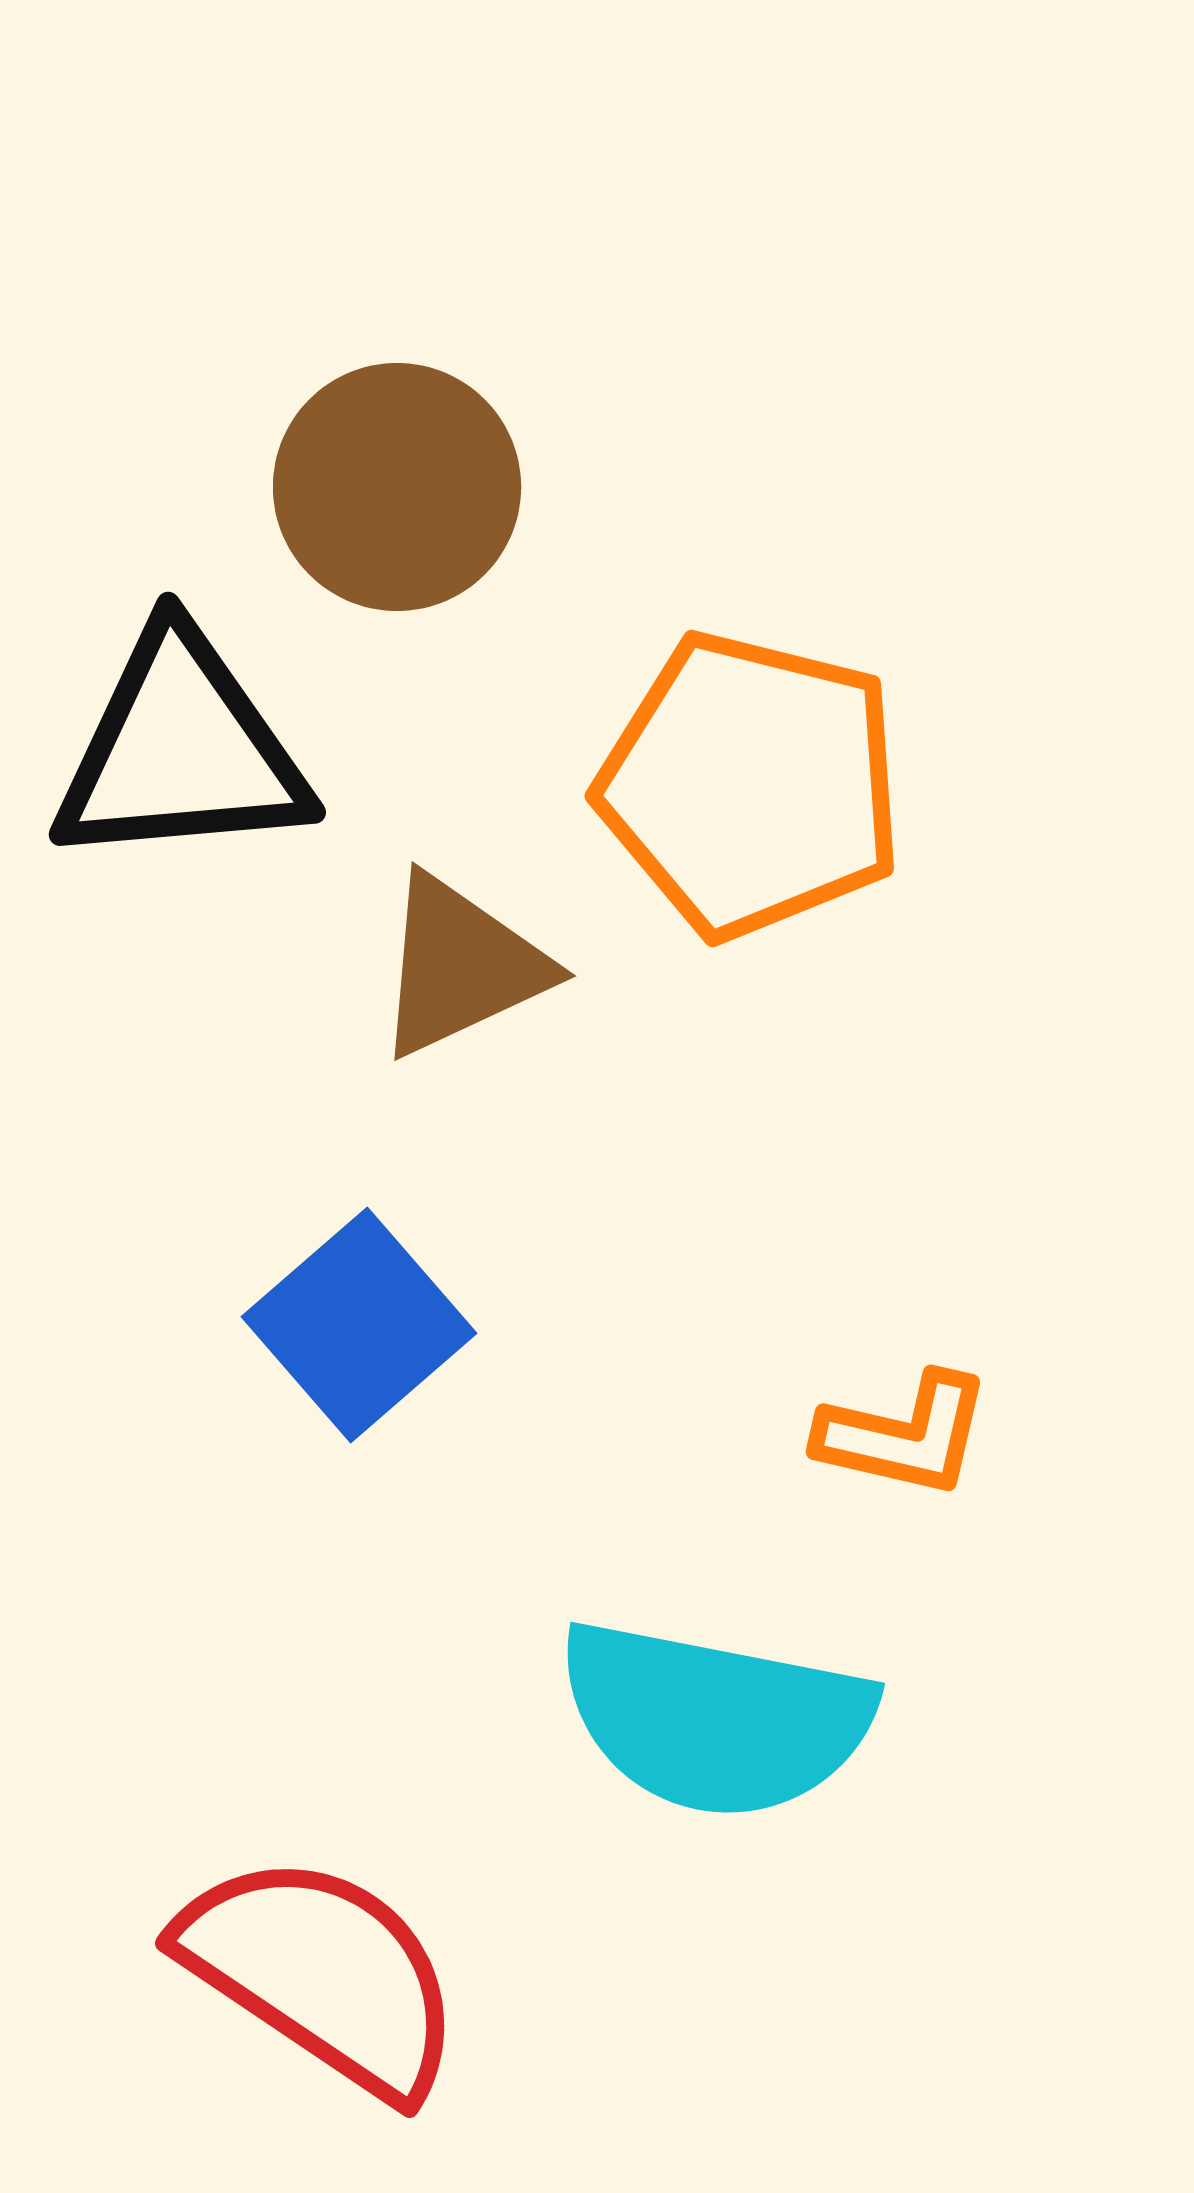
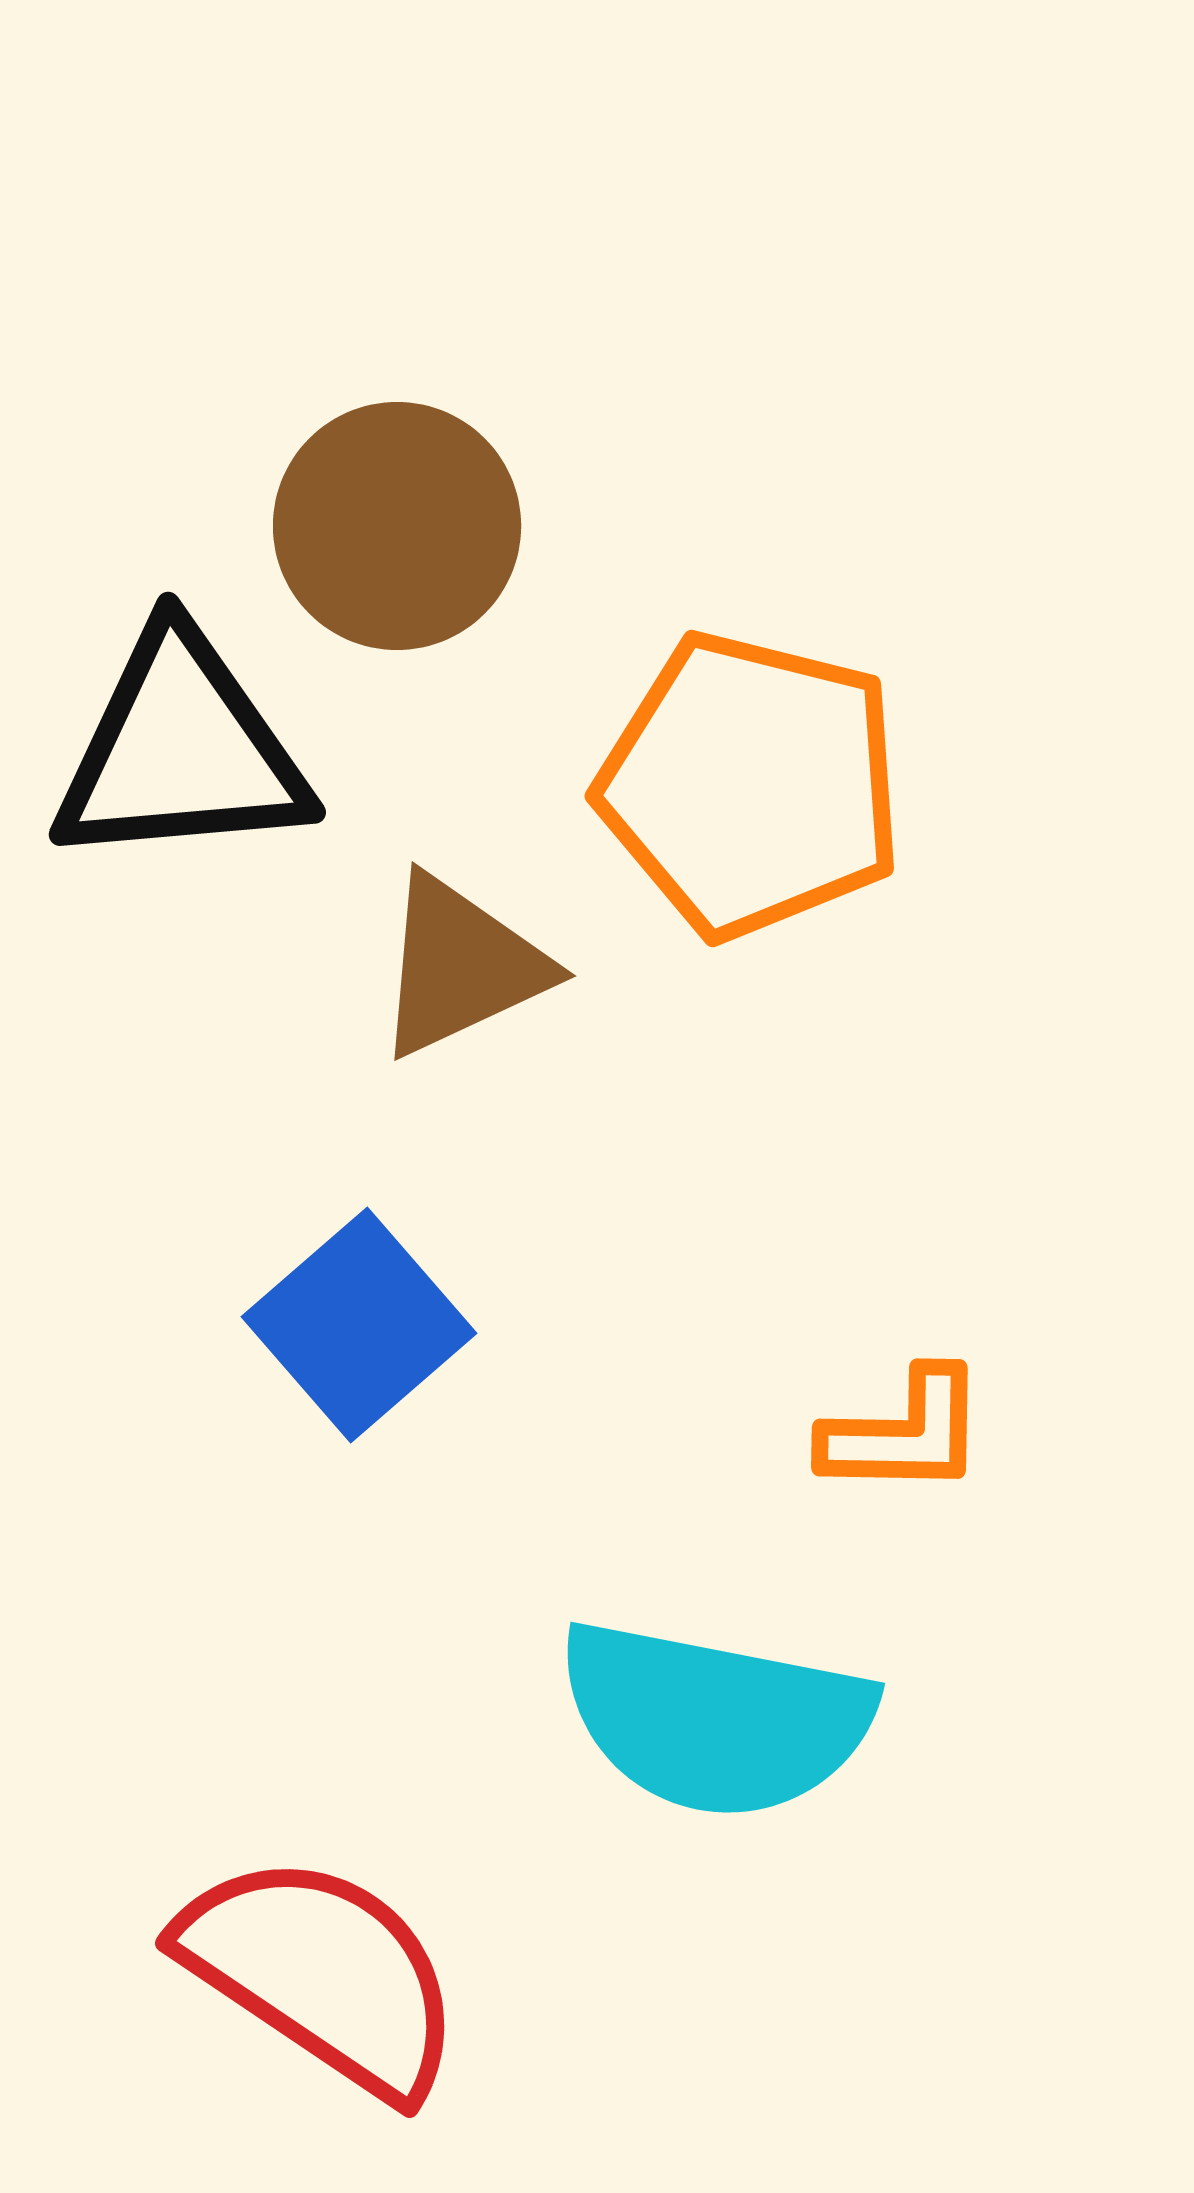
brown circle: moved 39 px down
orange L-shape: moved 2 px up; rotated 12 degrees counterclockwise
